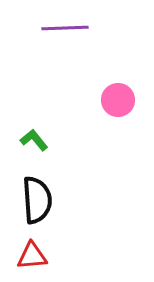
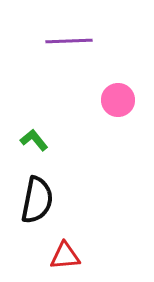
purple line: moved 4 px right, 13 px down
black semicircle: rotated 15 degrees clockwise
red triangle: moved 33 px right
